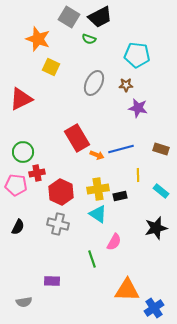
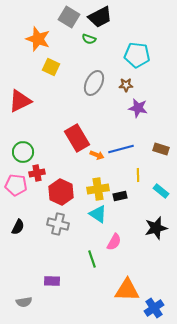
red triangle: moved 1 px left, 2 px down
